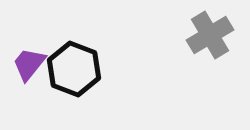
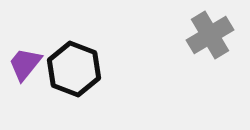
purple trapezoid: moved 4 px left
